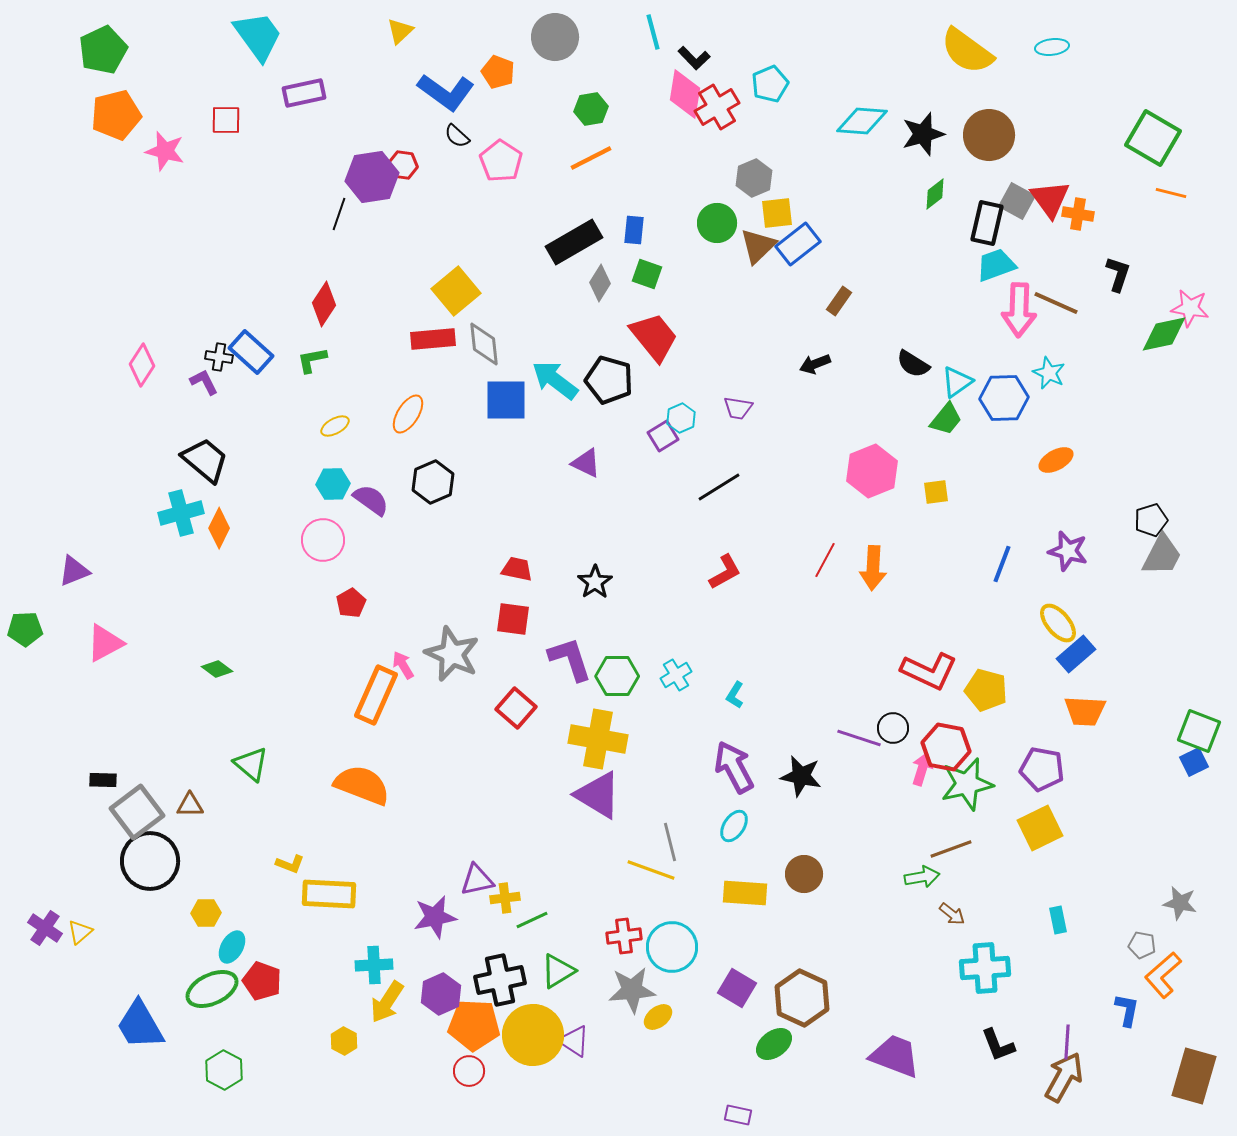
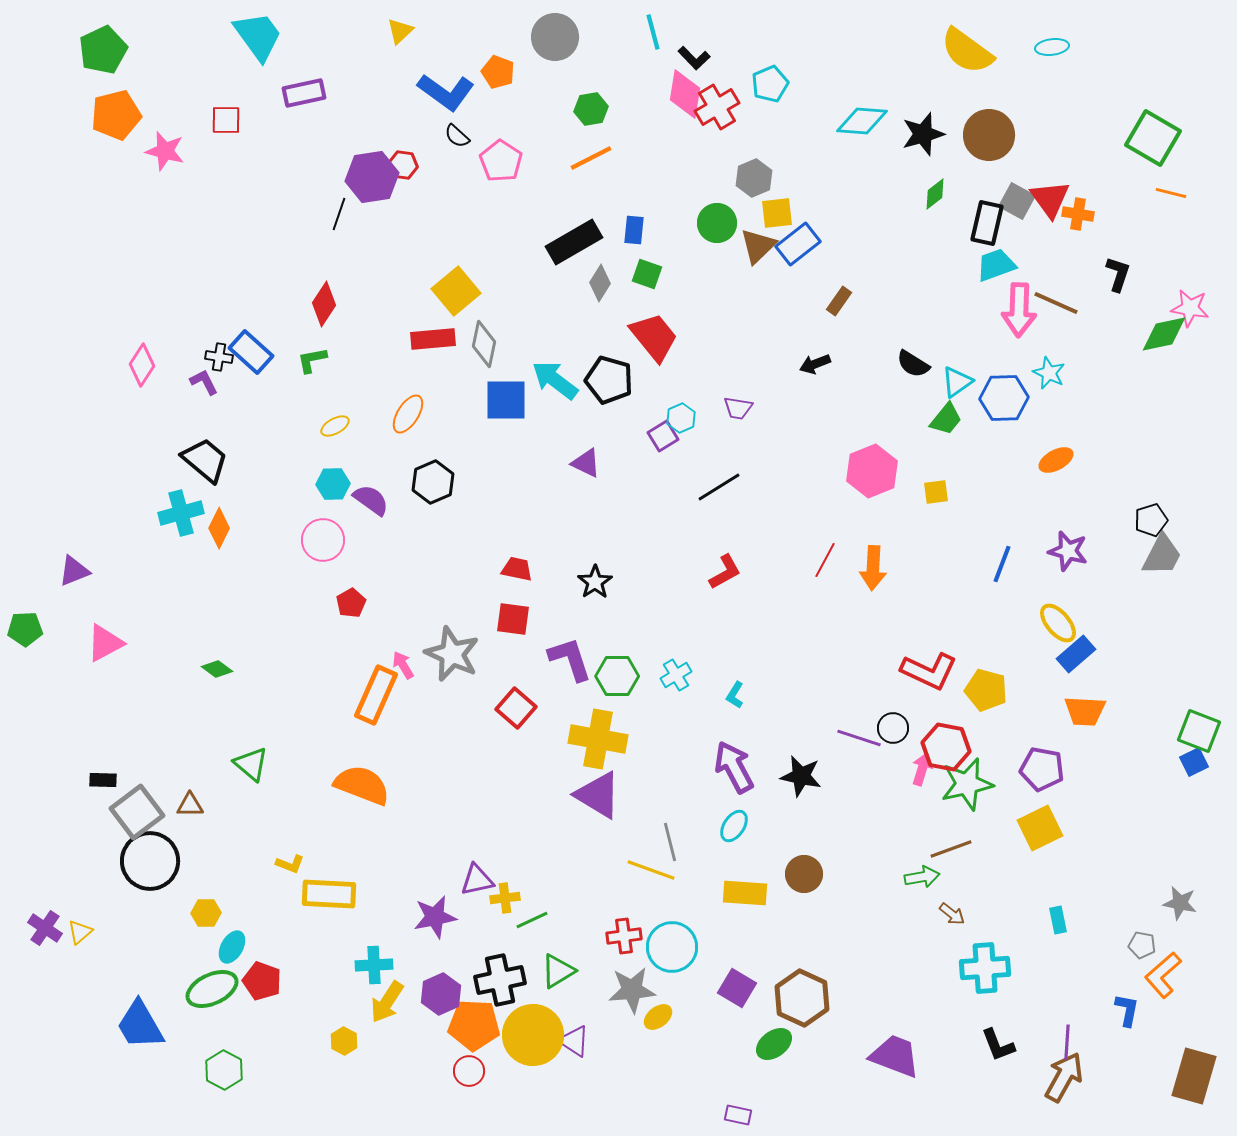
gray diamond at (484, 344): rotated 18 degrees clockwise
